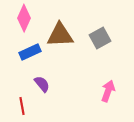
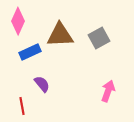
pink diamond: moved 6 px left, 3 px down
gray square: moved 1 px left
